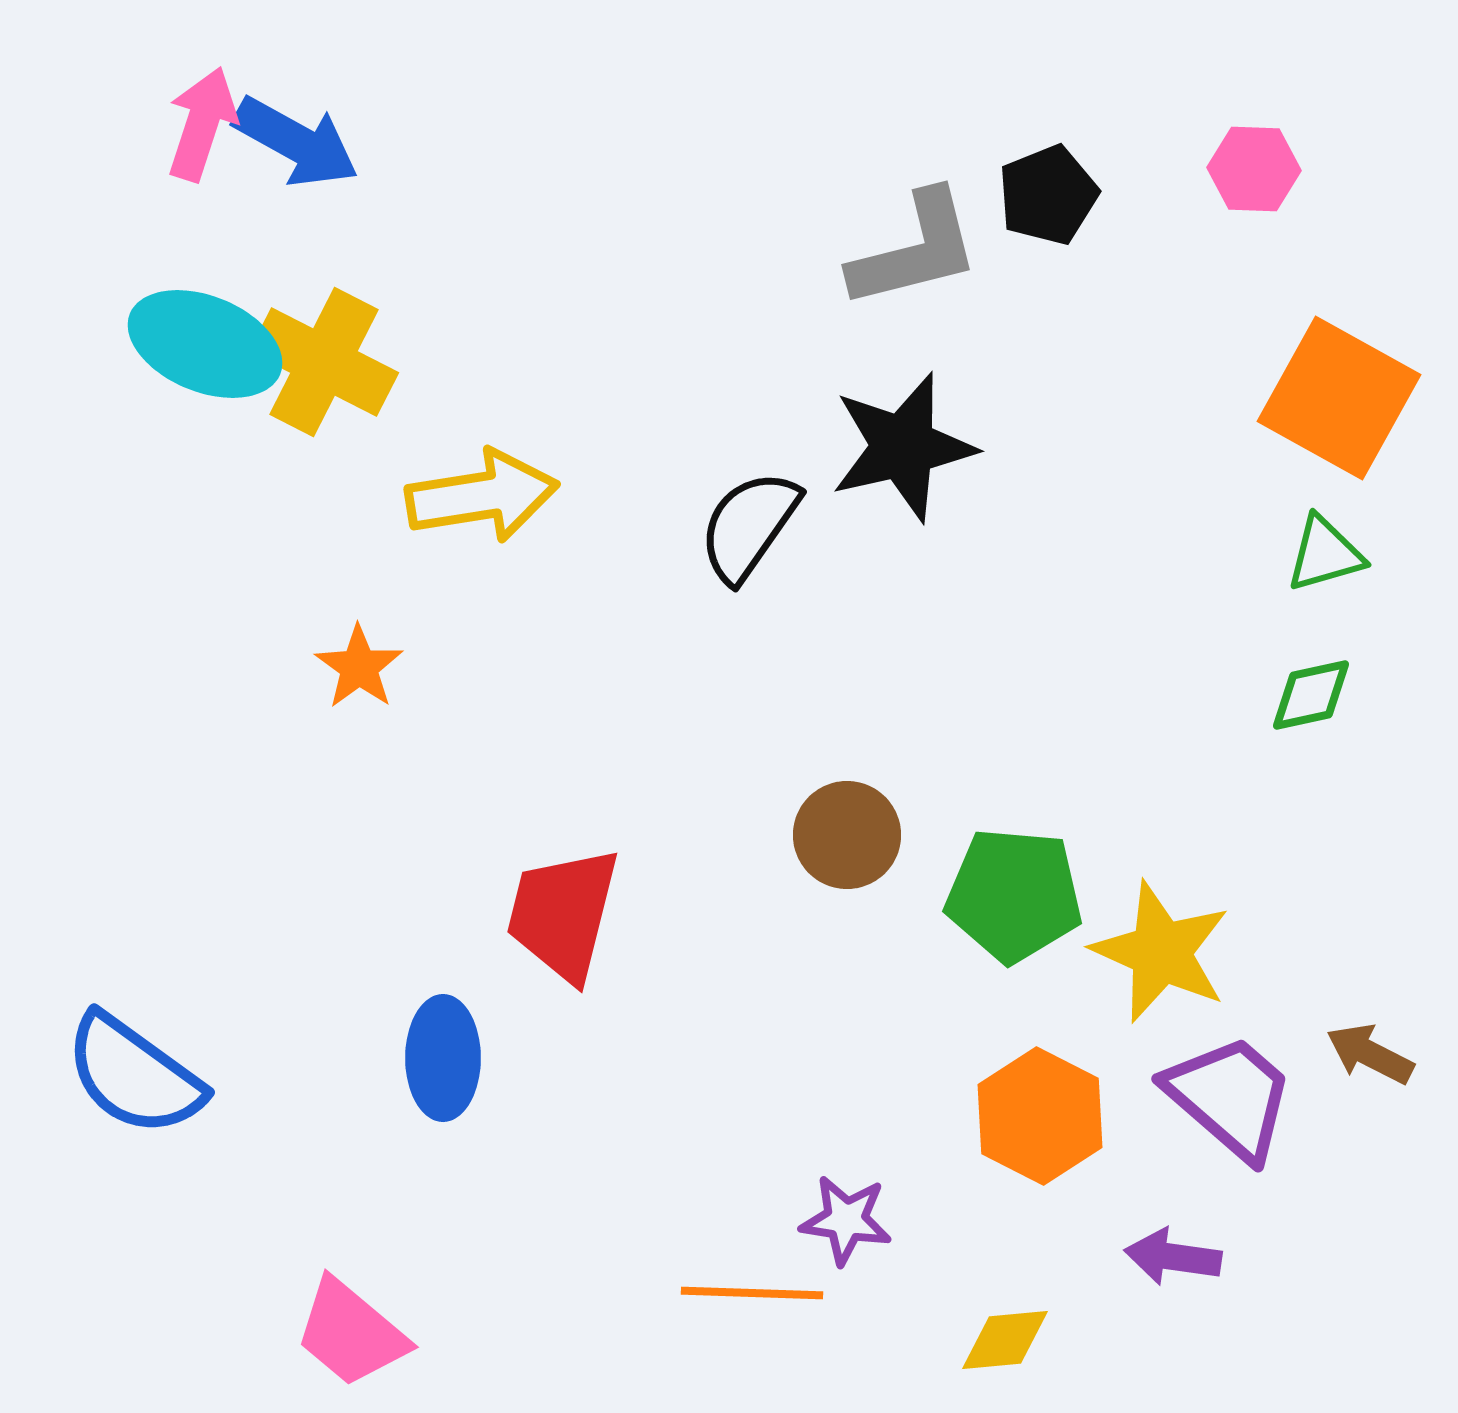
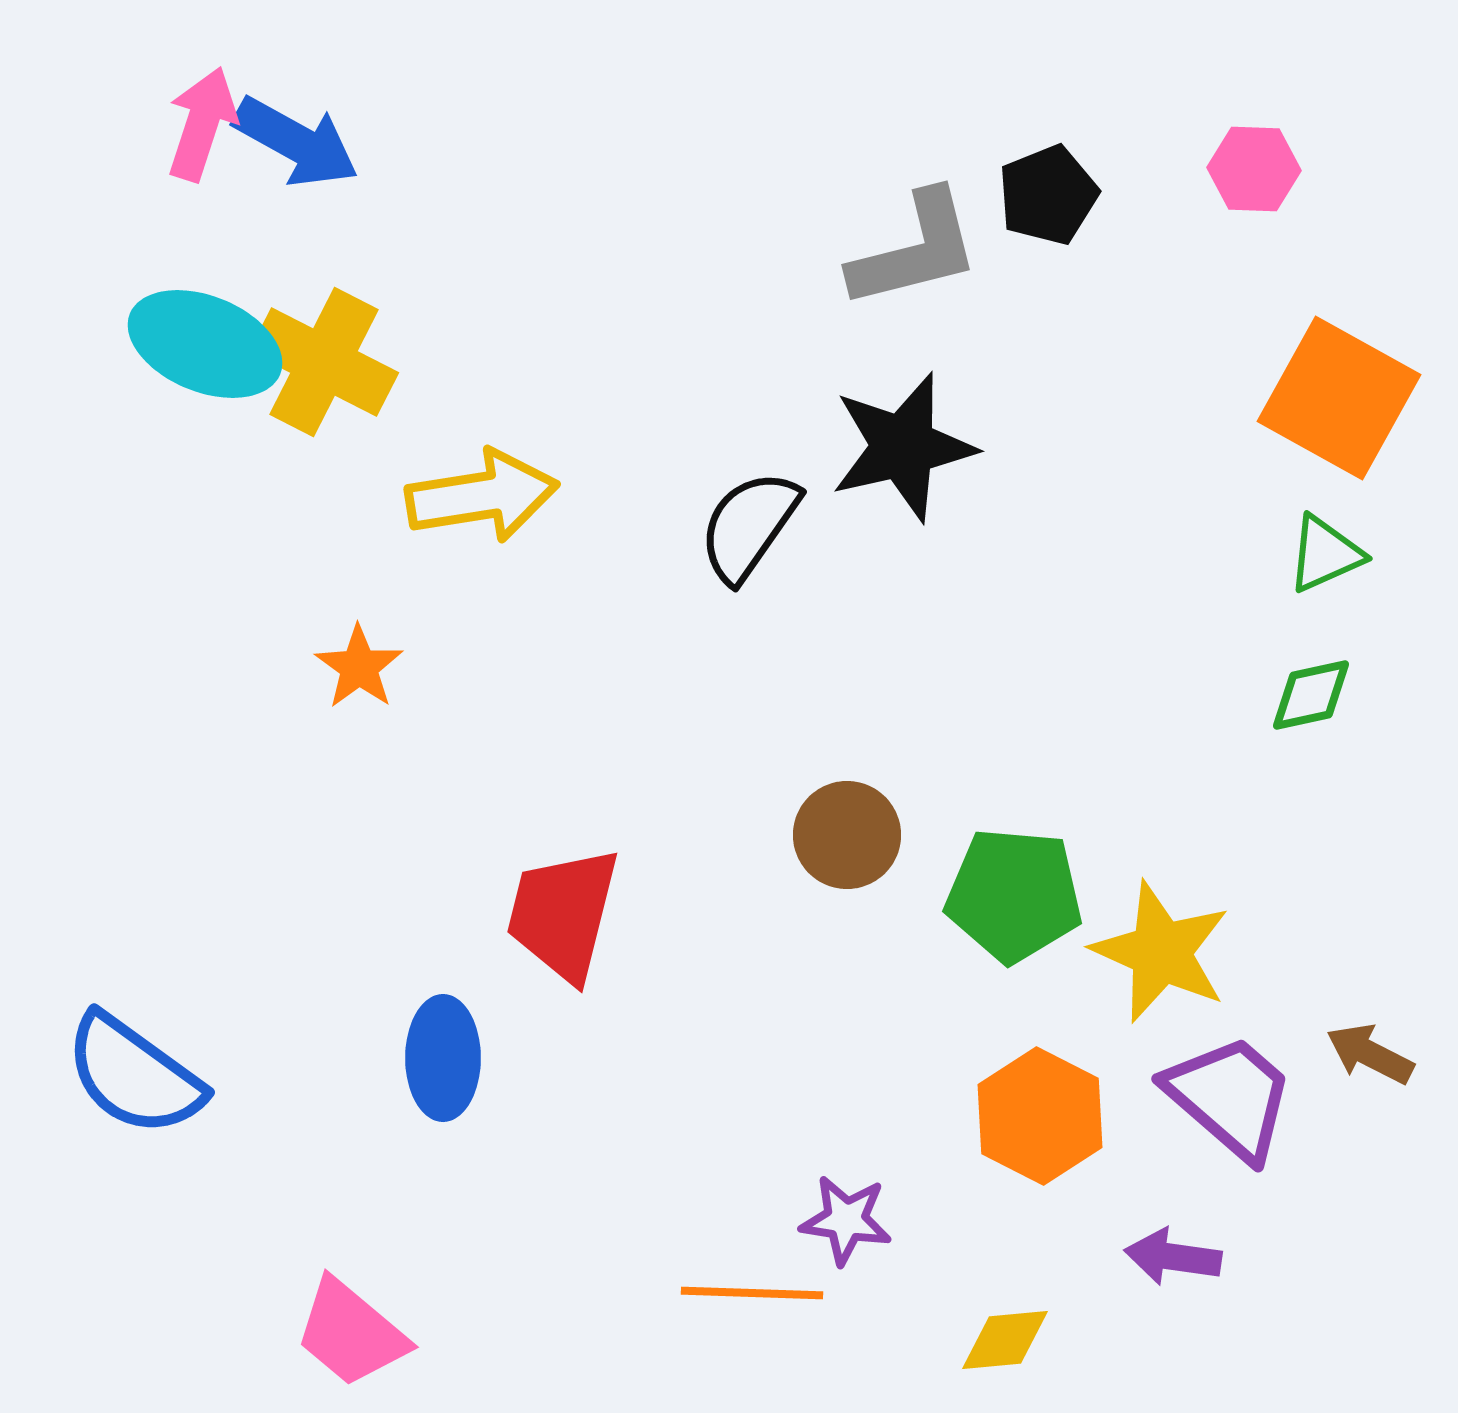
green triangle: rotated 8 degrees counterclockwise
